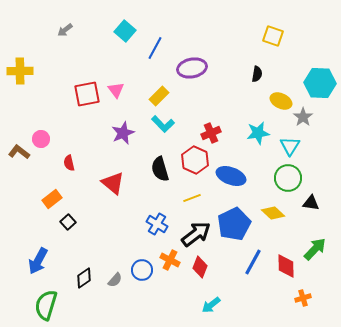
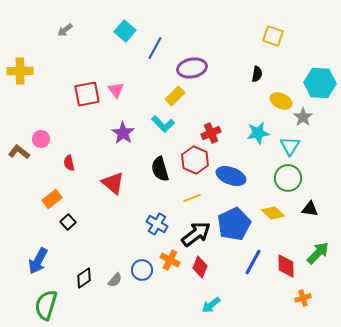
yellow rectangle at (159, 96): moved 16 px right
purple star at (123, 133): rotated 15 degrees counterclockwise
black triangle at (311, 203): moved 1 px left, 6 px down
green arrow at (315, 249): moved 3 px right, 4 px down
